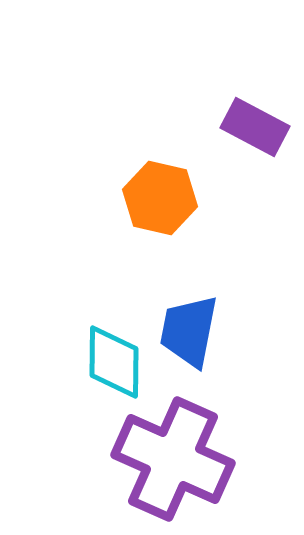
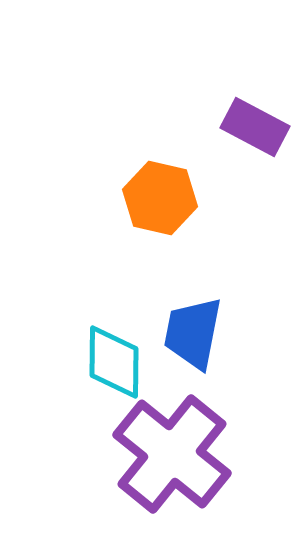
blue trapezoid: moved 4 px right, 2 px down
purple cross: moved 1 px left, 5 px up; rotated 15 degrees clockwise
